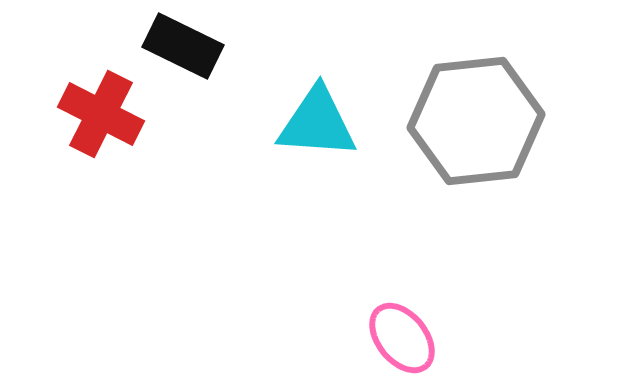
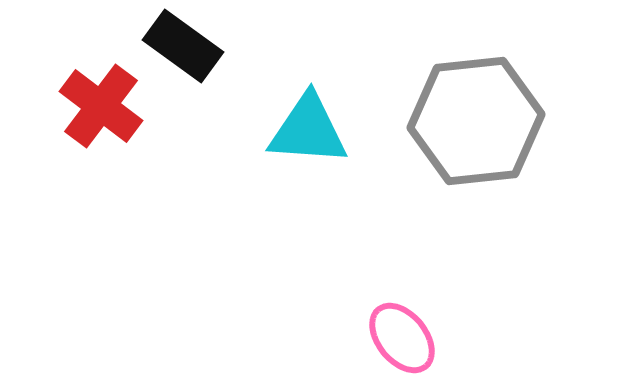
black rectangle: rotated 10 degrees clockwise
red cross: moved 8 px up; rotated 10 degrees clockwise
cyan triangle: moved 9 px left, 7 px down
